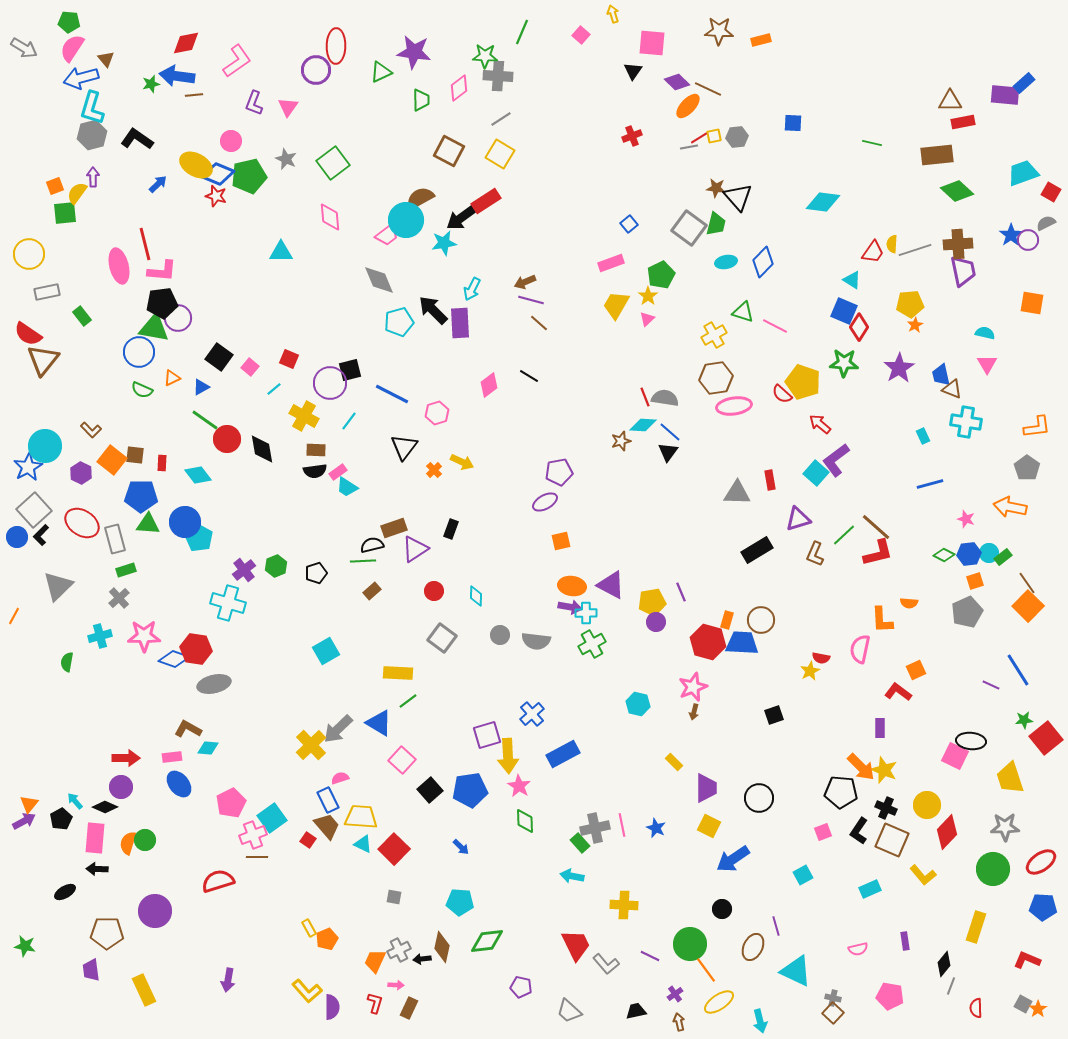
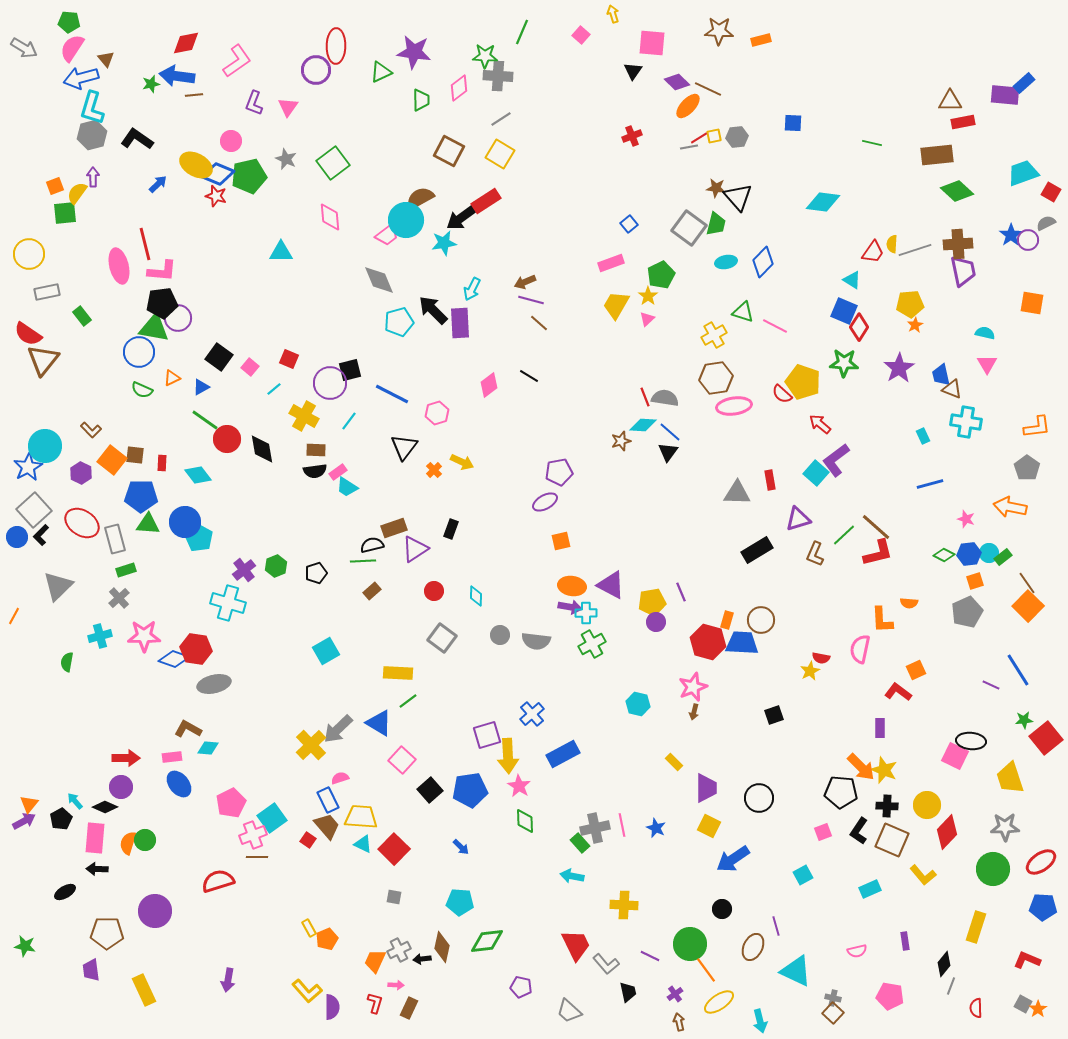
black cross at (886, 808): moved 1 px right, 2 px up; rotated 20 degrees counterclockwise
pink semicircle at (858, 949): moved 1 px left, 2 px down
black trapezoid at (636, 1011): moved 8 px left, 19 px up; rotated 90 degrees clockwise
